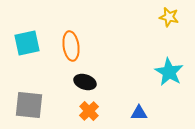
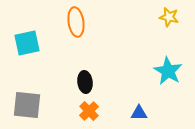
orange ellipse: moved 5 px right, 24 px up
cyan star: moved 1 px left, 1 px up
black ellipse: rotated 65 degrees clockwise
gray square: moved 2 px left
